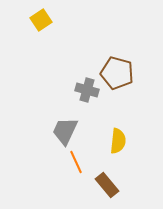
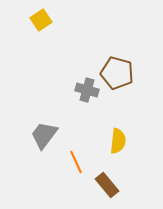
gray trapezoid: moved 21 px left, 4 px down; rotated 12 degrees clockwise
